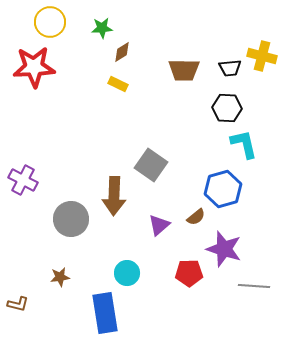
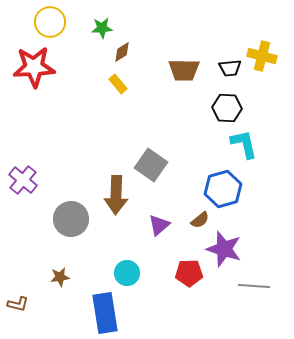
yellow rectangle: rotated 24 degrees clockwise
purple cross: rotated 12 degrees clockwise
brown arrow: moved 2 px right, 1 px up
brown semicircle: moved 4 px right, 3 px down
